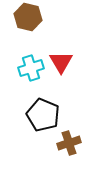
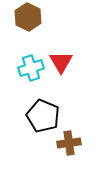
brown hexagon: rotated 12 degrees clockwise
black pentagon: moved 1 px down
brown cross: rotated 10 degrees clockwise
